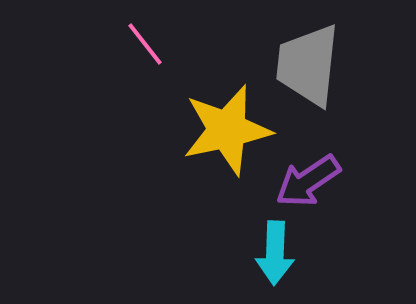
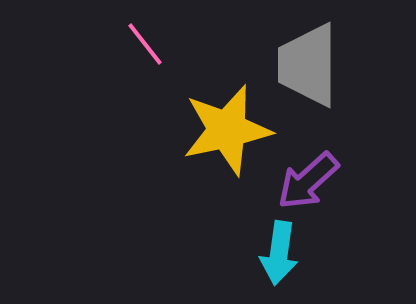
gray trapezoid: rotated 6 degrees counterclockwise
purple arrow: rotated 8 degrees counterclockwise
cyan arrow: moved 4 px right; rotated 6 degrees clockwise
